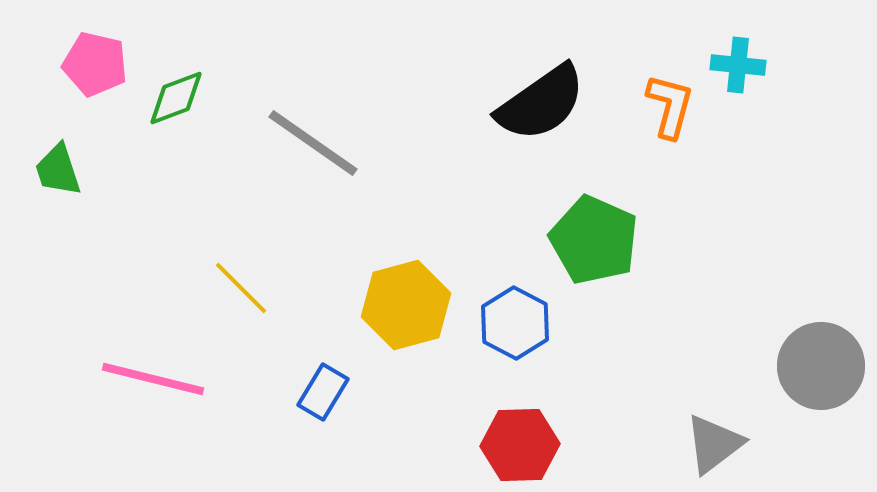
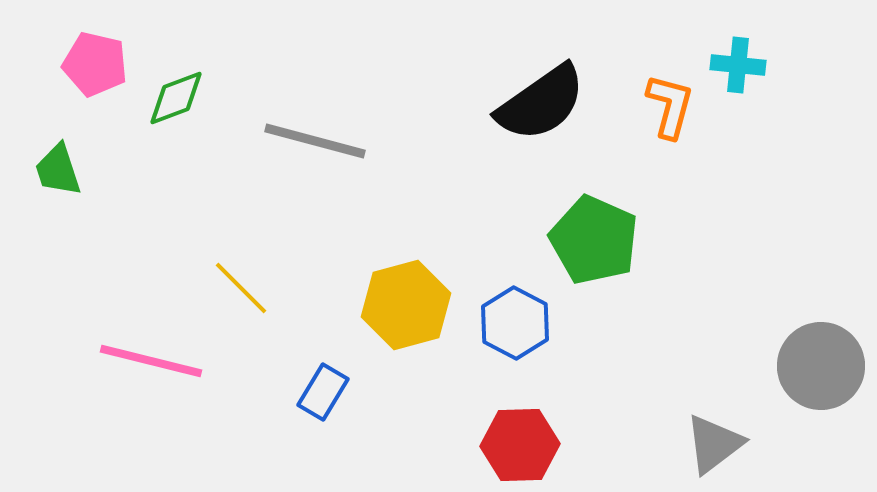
gray line: moved 2 px right, 2 px up; rotated 20 degrees counterclockwise
pink line: moved 2 px left, 18 px up
